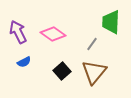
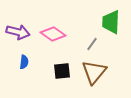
purple arrow: rotated 130 degrees clockwise
blue semicircle: rotated 56 degrees counterclockwise
black square: rotated 36 degrees clockwise
